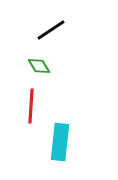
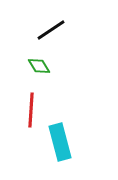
red line: moved 4 px down
cyan rectangle: rotated 21 degrees counterclockwise
